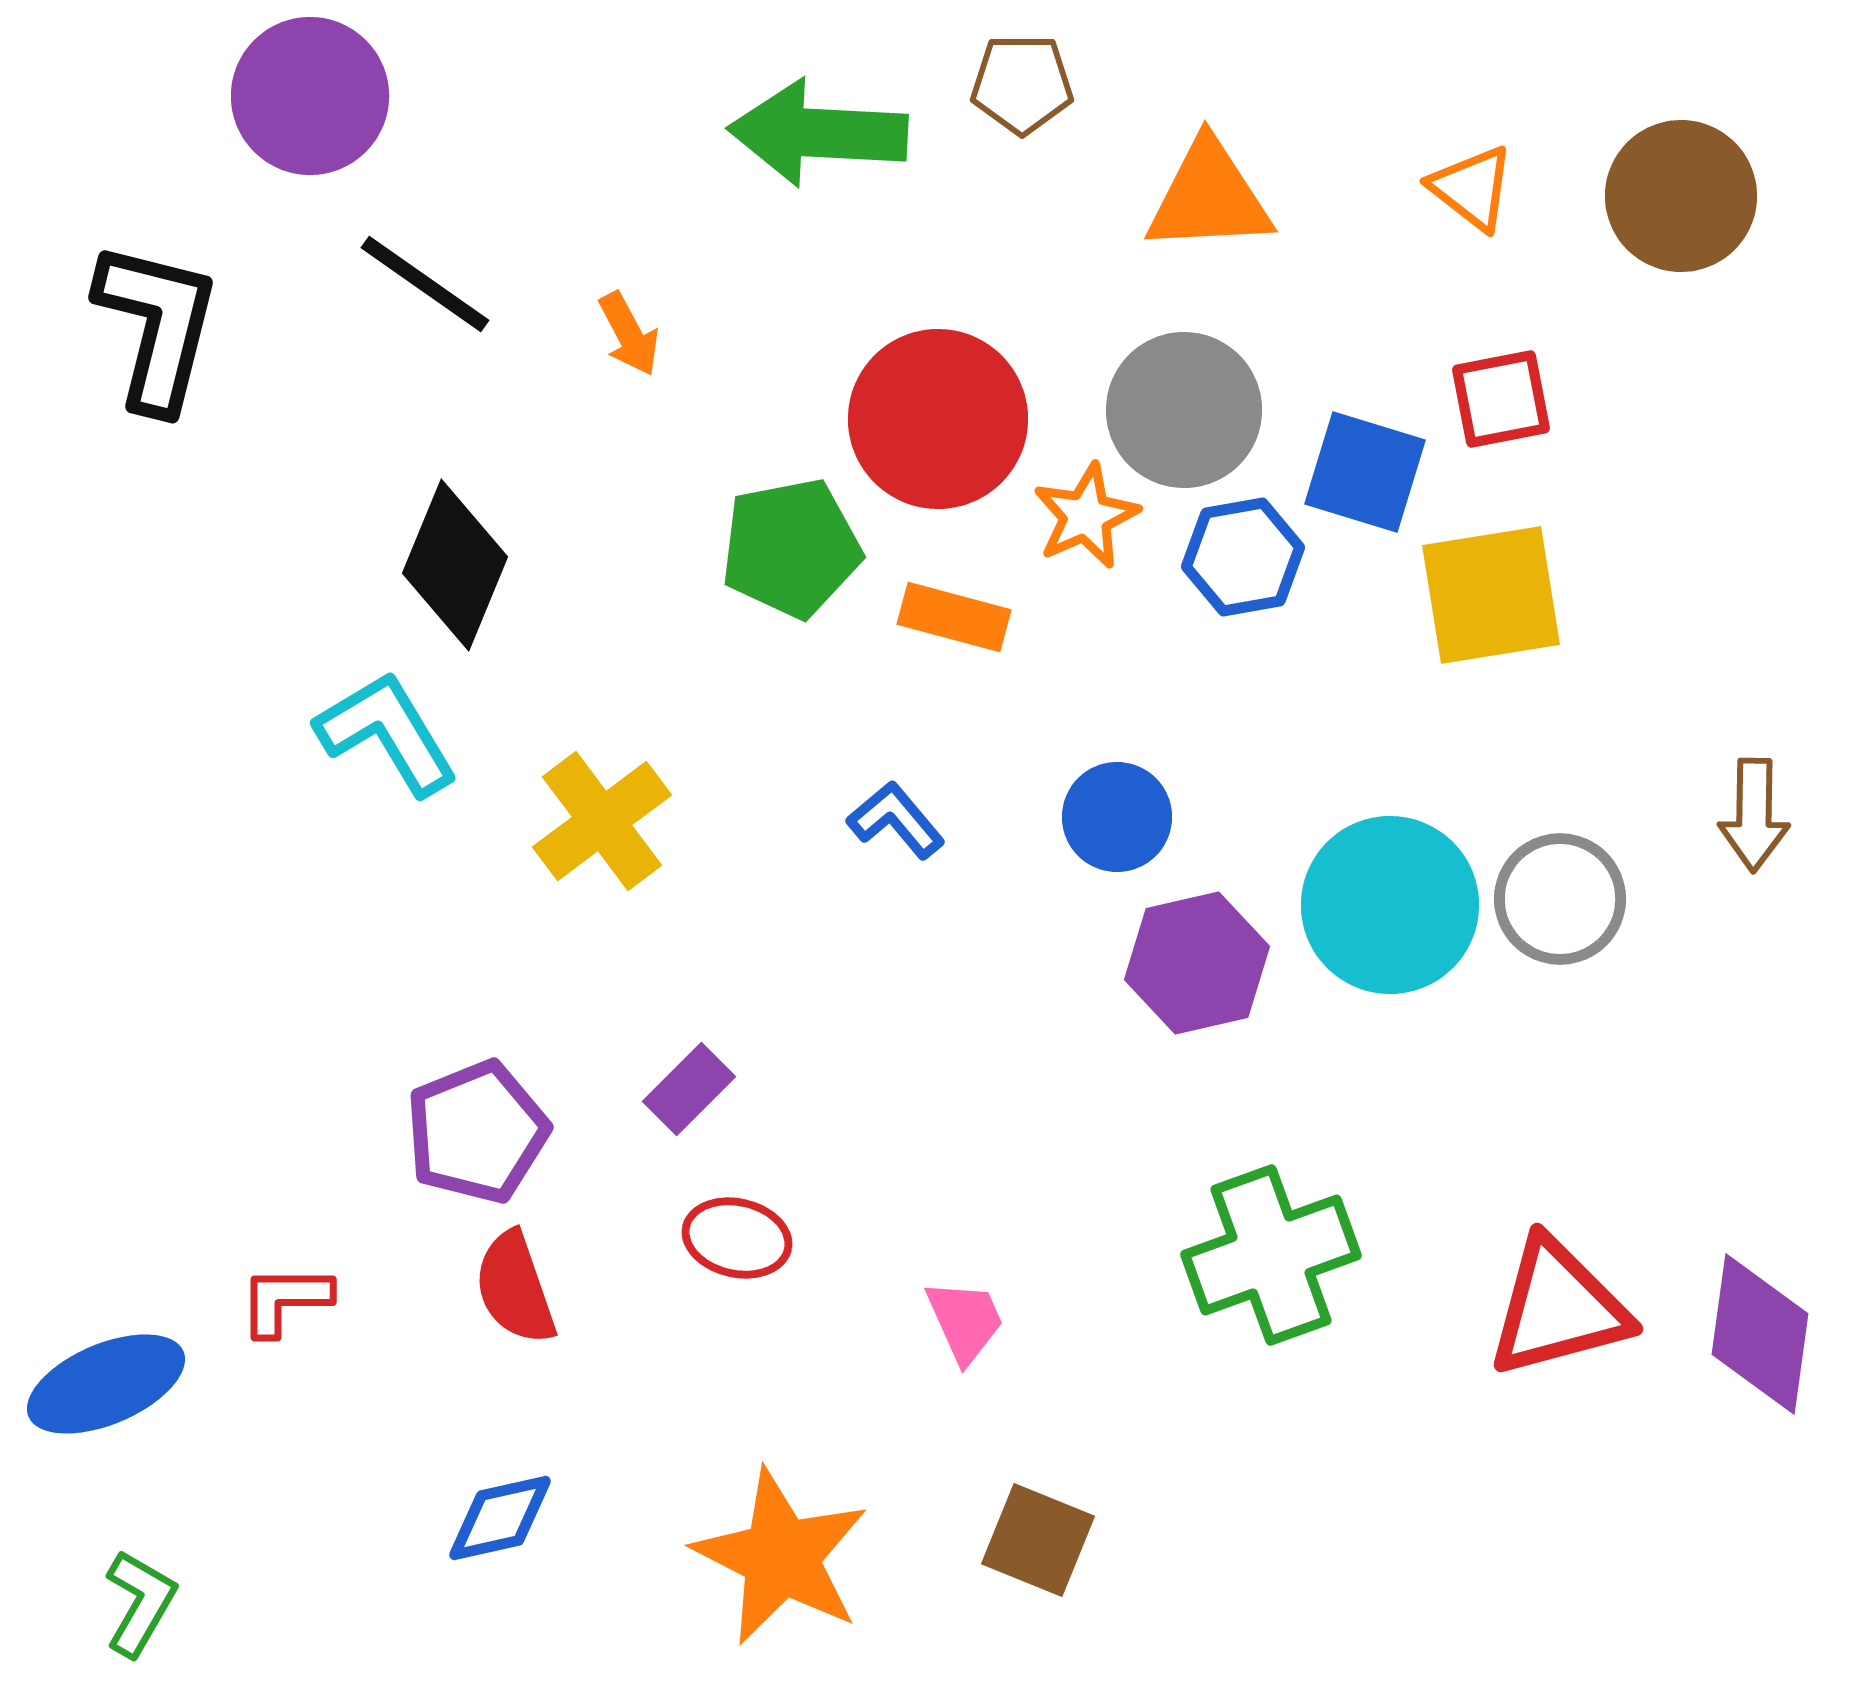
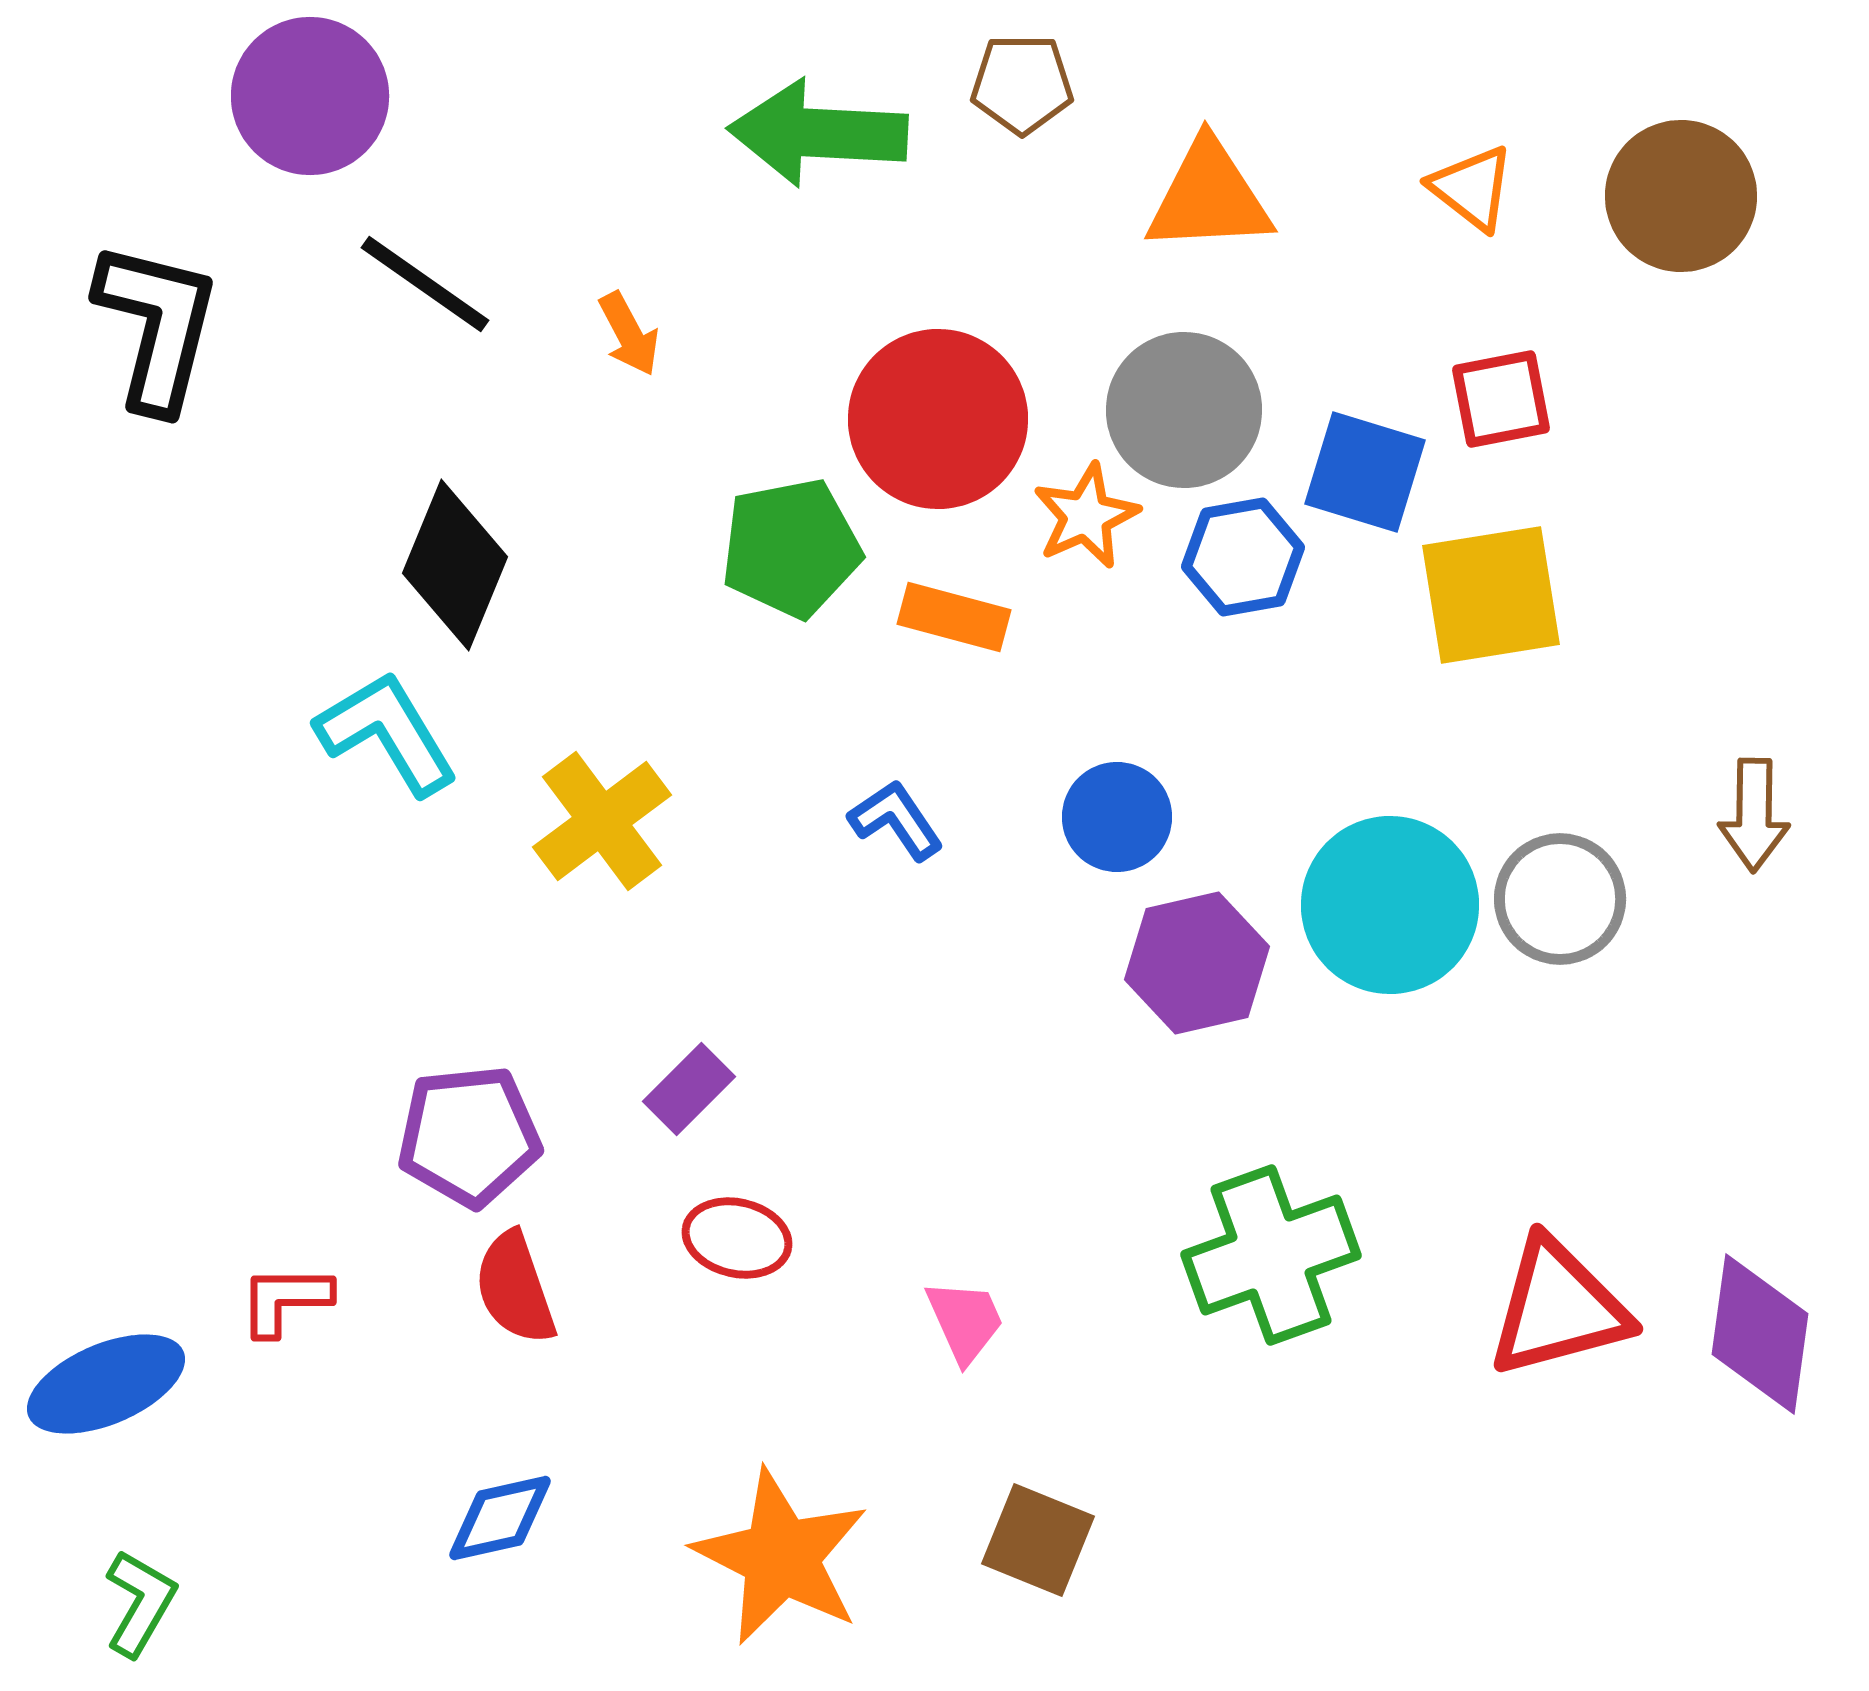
blue L-shape at (896, 820): rotated 6 degrees clockwise
purple pentagon at (477, 1132): moved 8 px left, 4 px down; rotated 16 degrees clockwise
